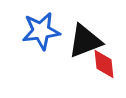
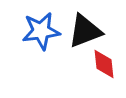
black triangle: moved 10 px up
